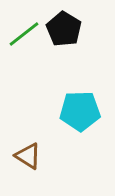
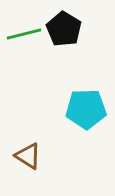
green line: rotated 24 degrees clockwise
cyan pentagon: moved 6 px right, 2 px up
